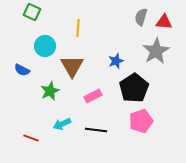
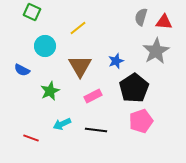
yellow line: rotated 48 degrees clockwise
brown triangle: moved 8 px right
